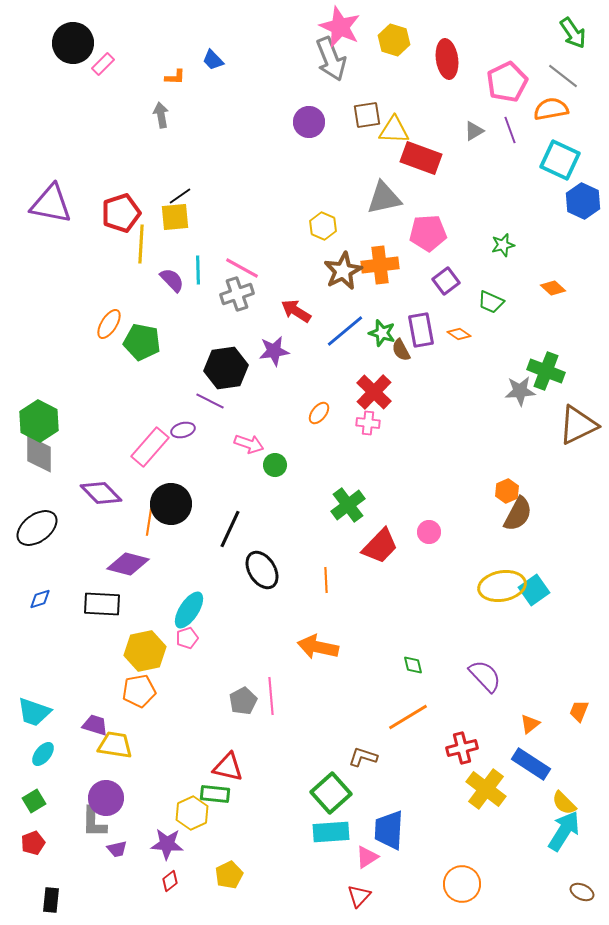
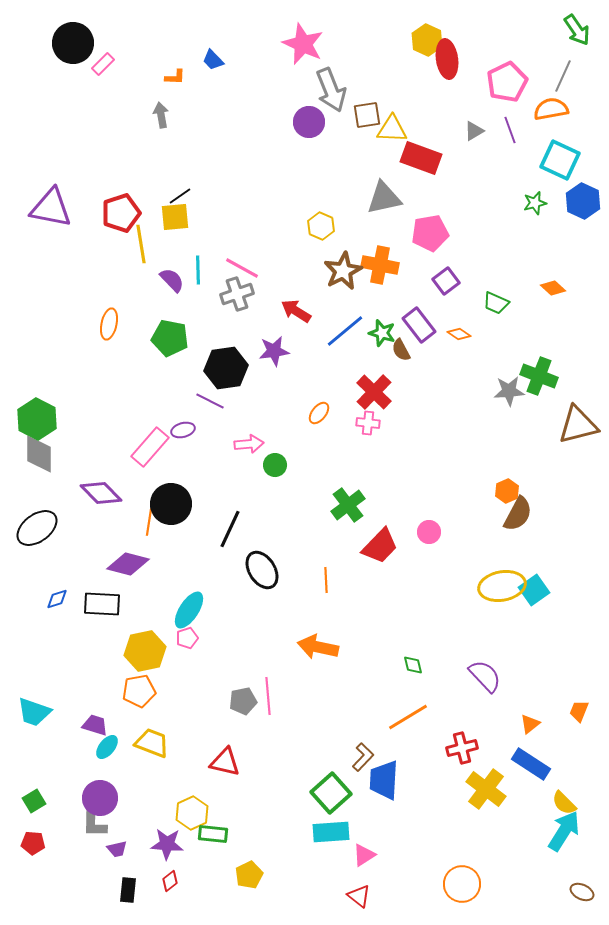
pink star at (340, 27): moved 37 px left, 17 px down
green arrow at (573, 33): moved 4 px right, 3 px up
yellow hexagon at (394, 40): moved 33 px right; rotated 8 degrees clockwise
gray arrow at (331, 59): moved 31 px down
gray line at (563, 76): rotated 76 degrees clockwise
yellow triangle at (394, 130): moved 2 px left, 1 px up
purple triangle at (51, 204): moved 4 px down
yellow hexagon at (323, 226): moved 2 px left
pink pentagon at (428, 233): moved 2 px right; rotated 6 degrees counterclockwise
yellow line at (141, 244): rotated 12 degrees counterclockwise
green star at (503, 245): moved 32 px right, 42 px up
orange cross at (380, 265): rotated 18 degrees clockwise
green trapezoid at (491, 302): moved 5 px right, 1 px down
orange ellipse at (109, 324): rotated 20 degrees counterclockwise
purple rectangle at (421, 330): moved 2 px left, 5 px up; rotated 28 degrees counterclockwise
green pentagon at (142, 342): moved 28 px right, 4 px up
green cross at (546, 371): moved 7 px left, 5 px down
gray star at (520, 391): moved 11 px left
green hexagon at (39, 421): moved 2 px left, 2 px up
brown triangle at (578, 425): rotated 12 degrees clockwise
pink arrow at (249, 444): rotated 24 degrees counterclockwise
blue diamond at (40, 599): moved 17 px right
pink line at (271, 696): moved 3 px left
gray pentagon at (243, 701): rotated 16 degrees clockwise
yellow trapezoid at (115, 745): moved 37 px right, 2 px up; rotated 12 degrees clockwise
cyan ellipse at (43, 754): moved 64 px right, 7 px up
brown L-shape at (363, 757): rotated 116 degrees clockwise
red triangle at (228, 767): moved 3 px left, 5 px up
green rectangle at (215, 794): moved 2 px left, 40 px down
purple circle at (106, 798): moved 6 px left
blue trapezoid at (389, 830): moved 5 px left, 50 px up
red pentagon at (33, 843): rotated 25 degrees clockwise
pink triangle at (367, 857): moved 3 px left, 2 px up
yellow pentagon at (229, 875): moved 20 px right
red triangle at (359, 896): rotated 35 degrees counterclockwise
black rectangle at (51, 900): moved 77 px right, 10 px up
